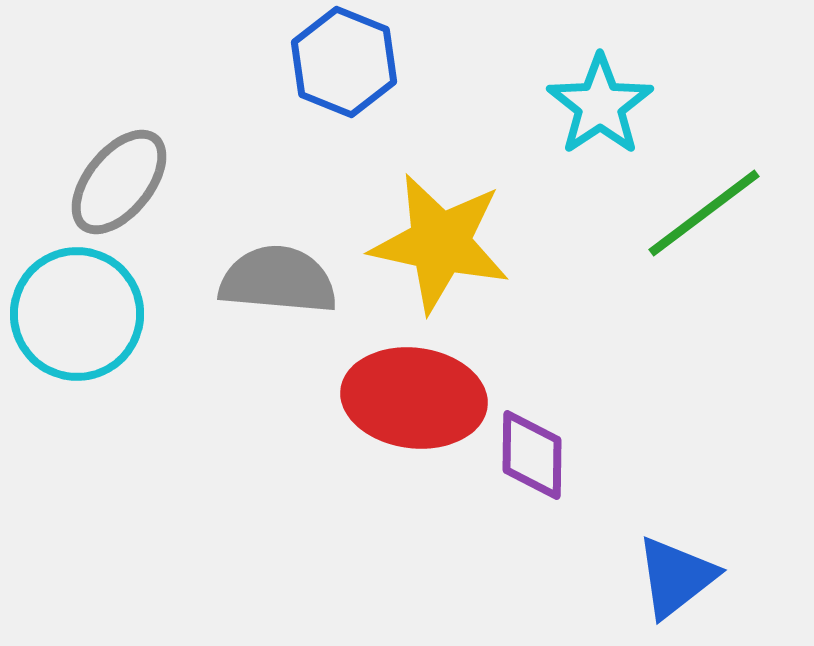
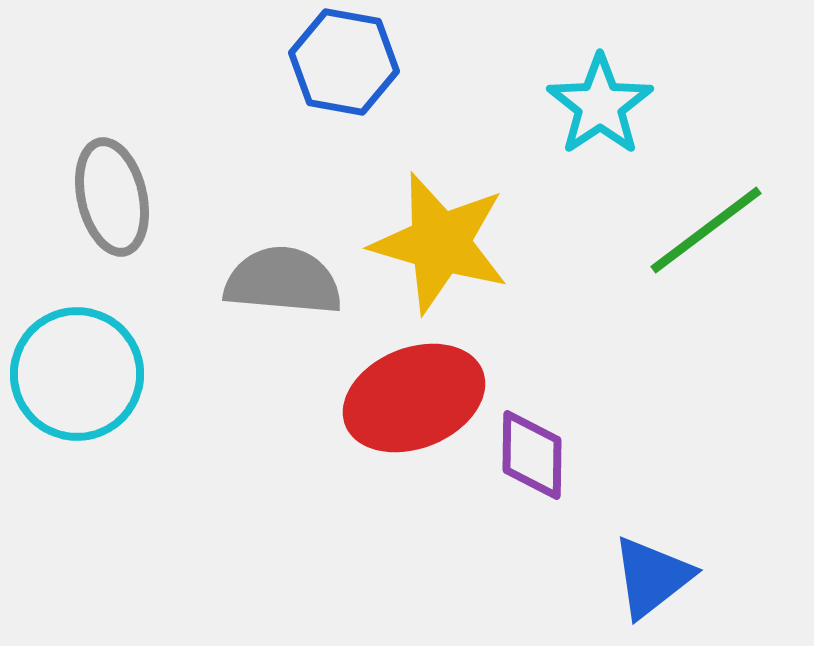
blue hexagon: rotated 12 degrees counterclockwise
gray ellipse: moved 7 px left, 15 px down; rotated 52 degrees counterclockwise
green line: moved 2 px right, 17 px down
yellow star: rotated 4 degrees clockwise
gray semicircle: moved 5 px right, 1 px down
cyan circle: moved 60 px down
red ellipse: rotated 29 degrees counterclockwise
blue triangle: moved 24 px left
